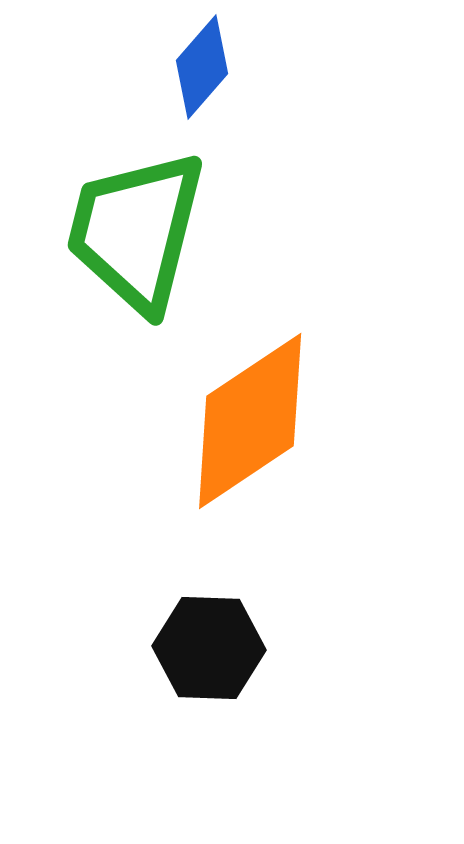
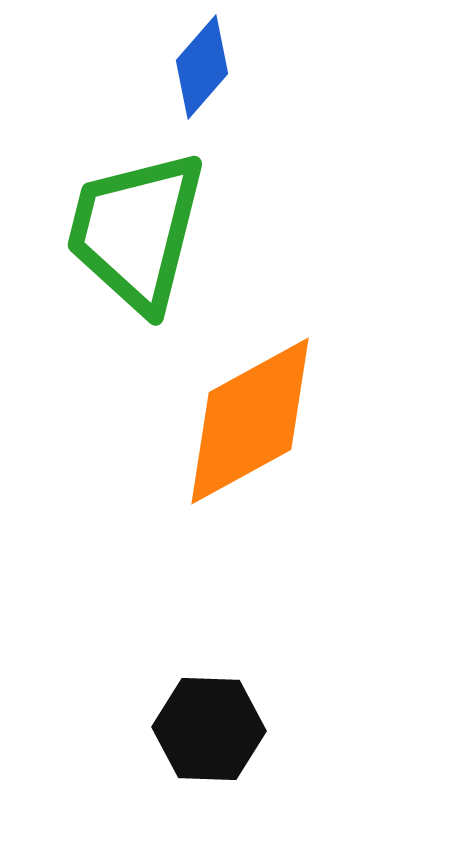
orange diamond: rotated 5 degrees clockwise
black hexagon: moved 81 px down
